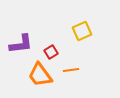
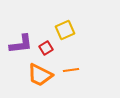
yellow square: moved 17 px left, 1 px up
red square: moved 5 px left, 4 px up
orange trapezoid: rotated 28 degrees counterclockwise
